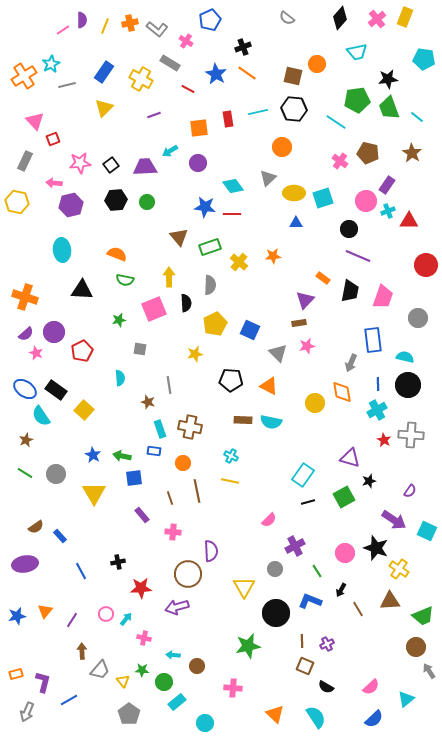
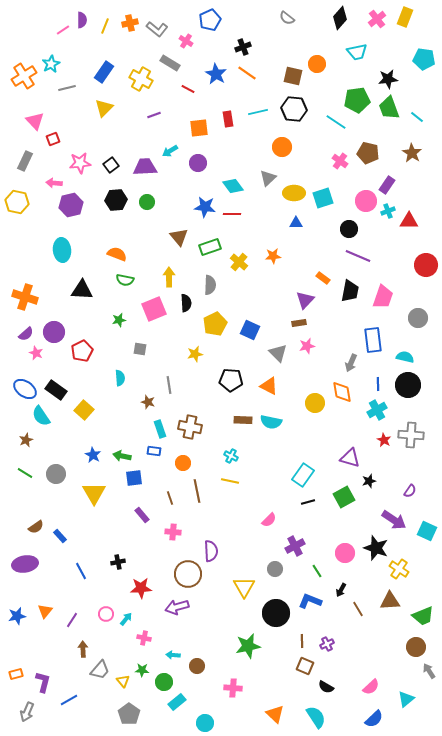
gray line at (67, 85): moved 3 px down
brown arrow at (82, 651): moved 1 px right, 2 px up
